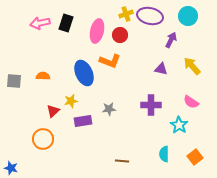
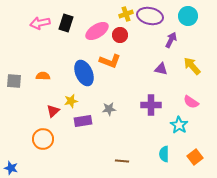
pink ellipse: rotated 45 degrees clockwise
